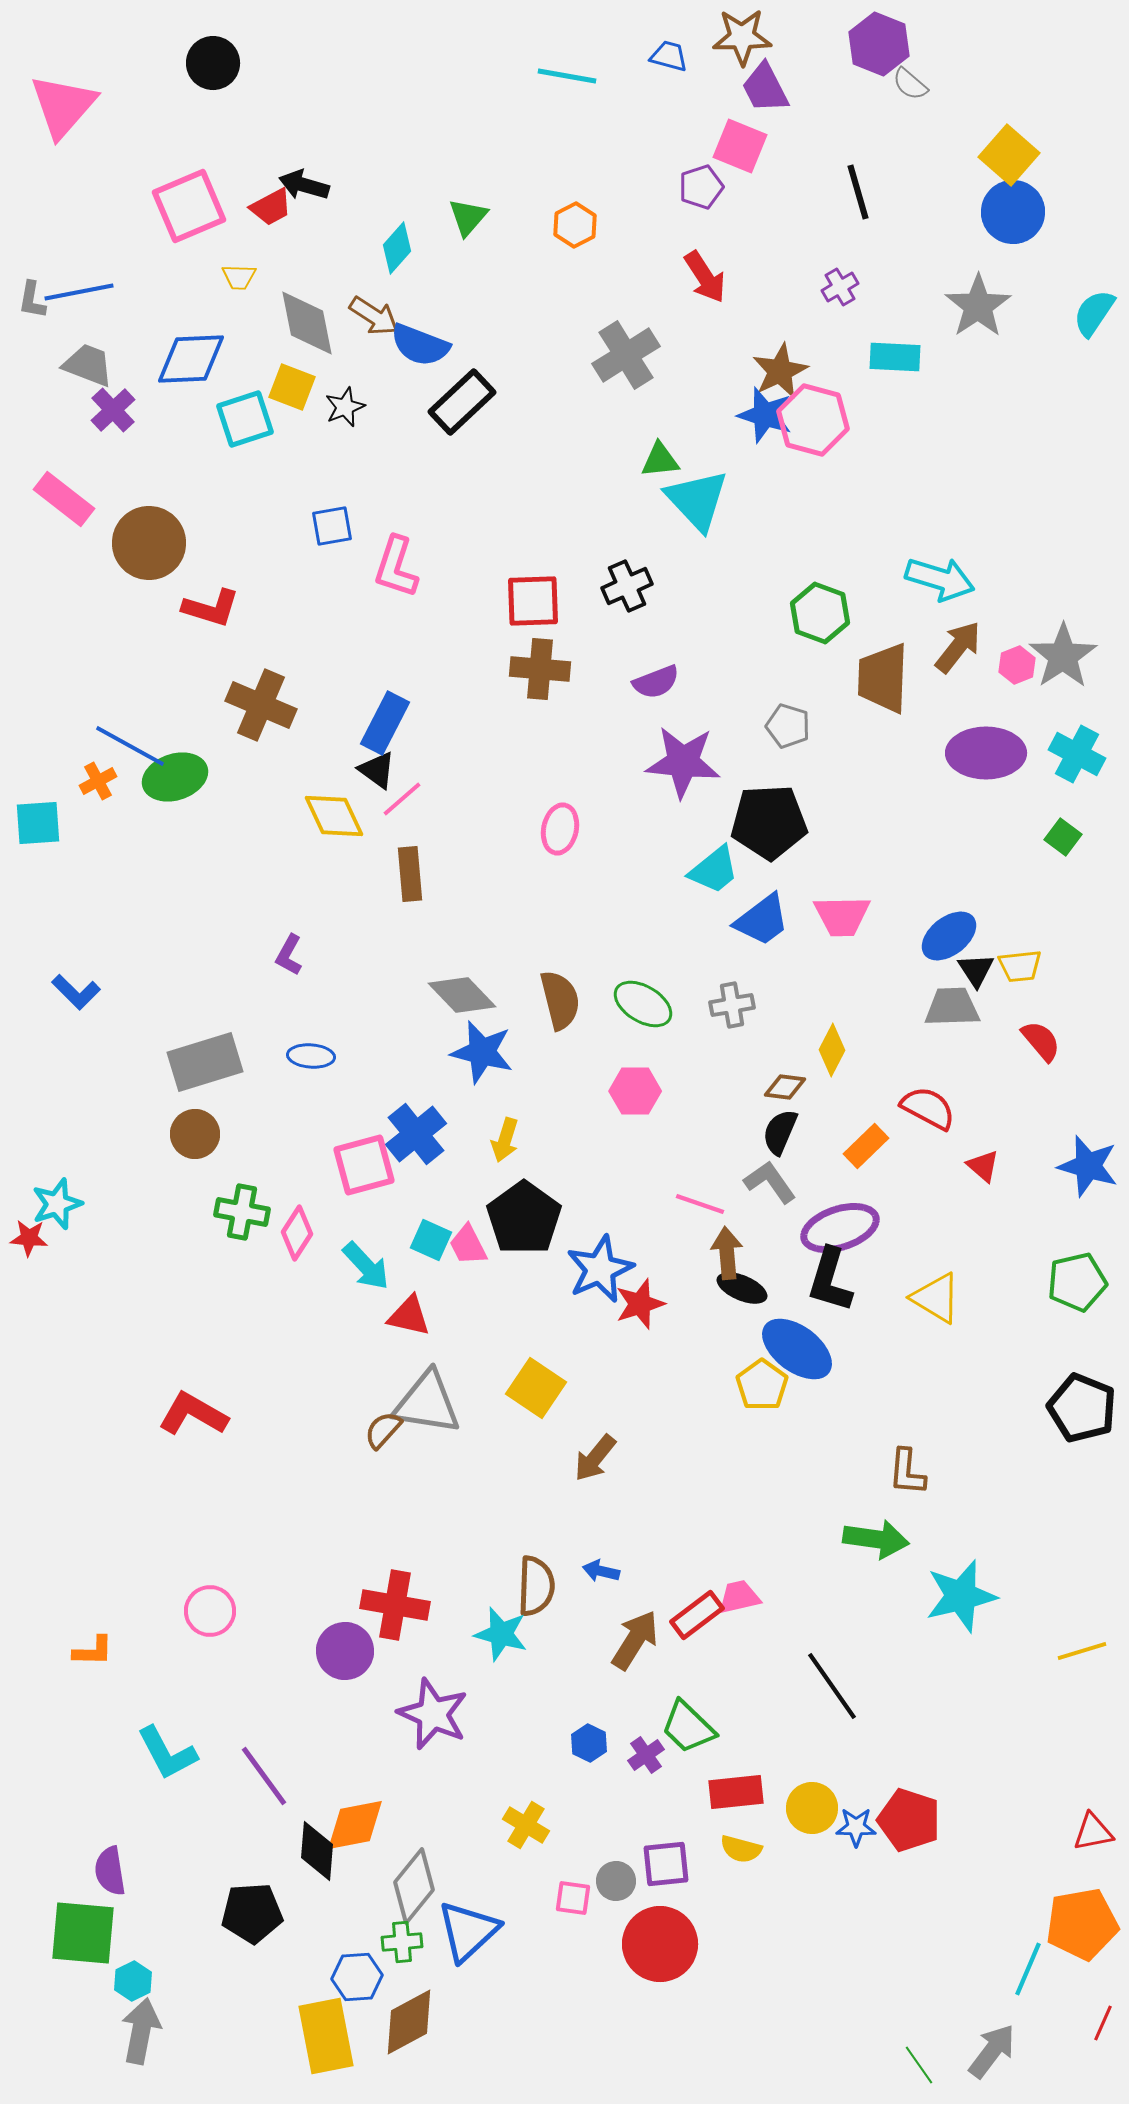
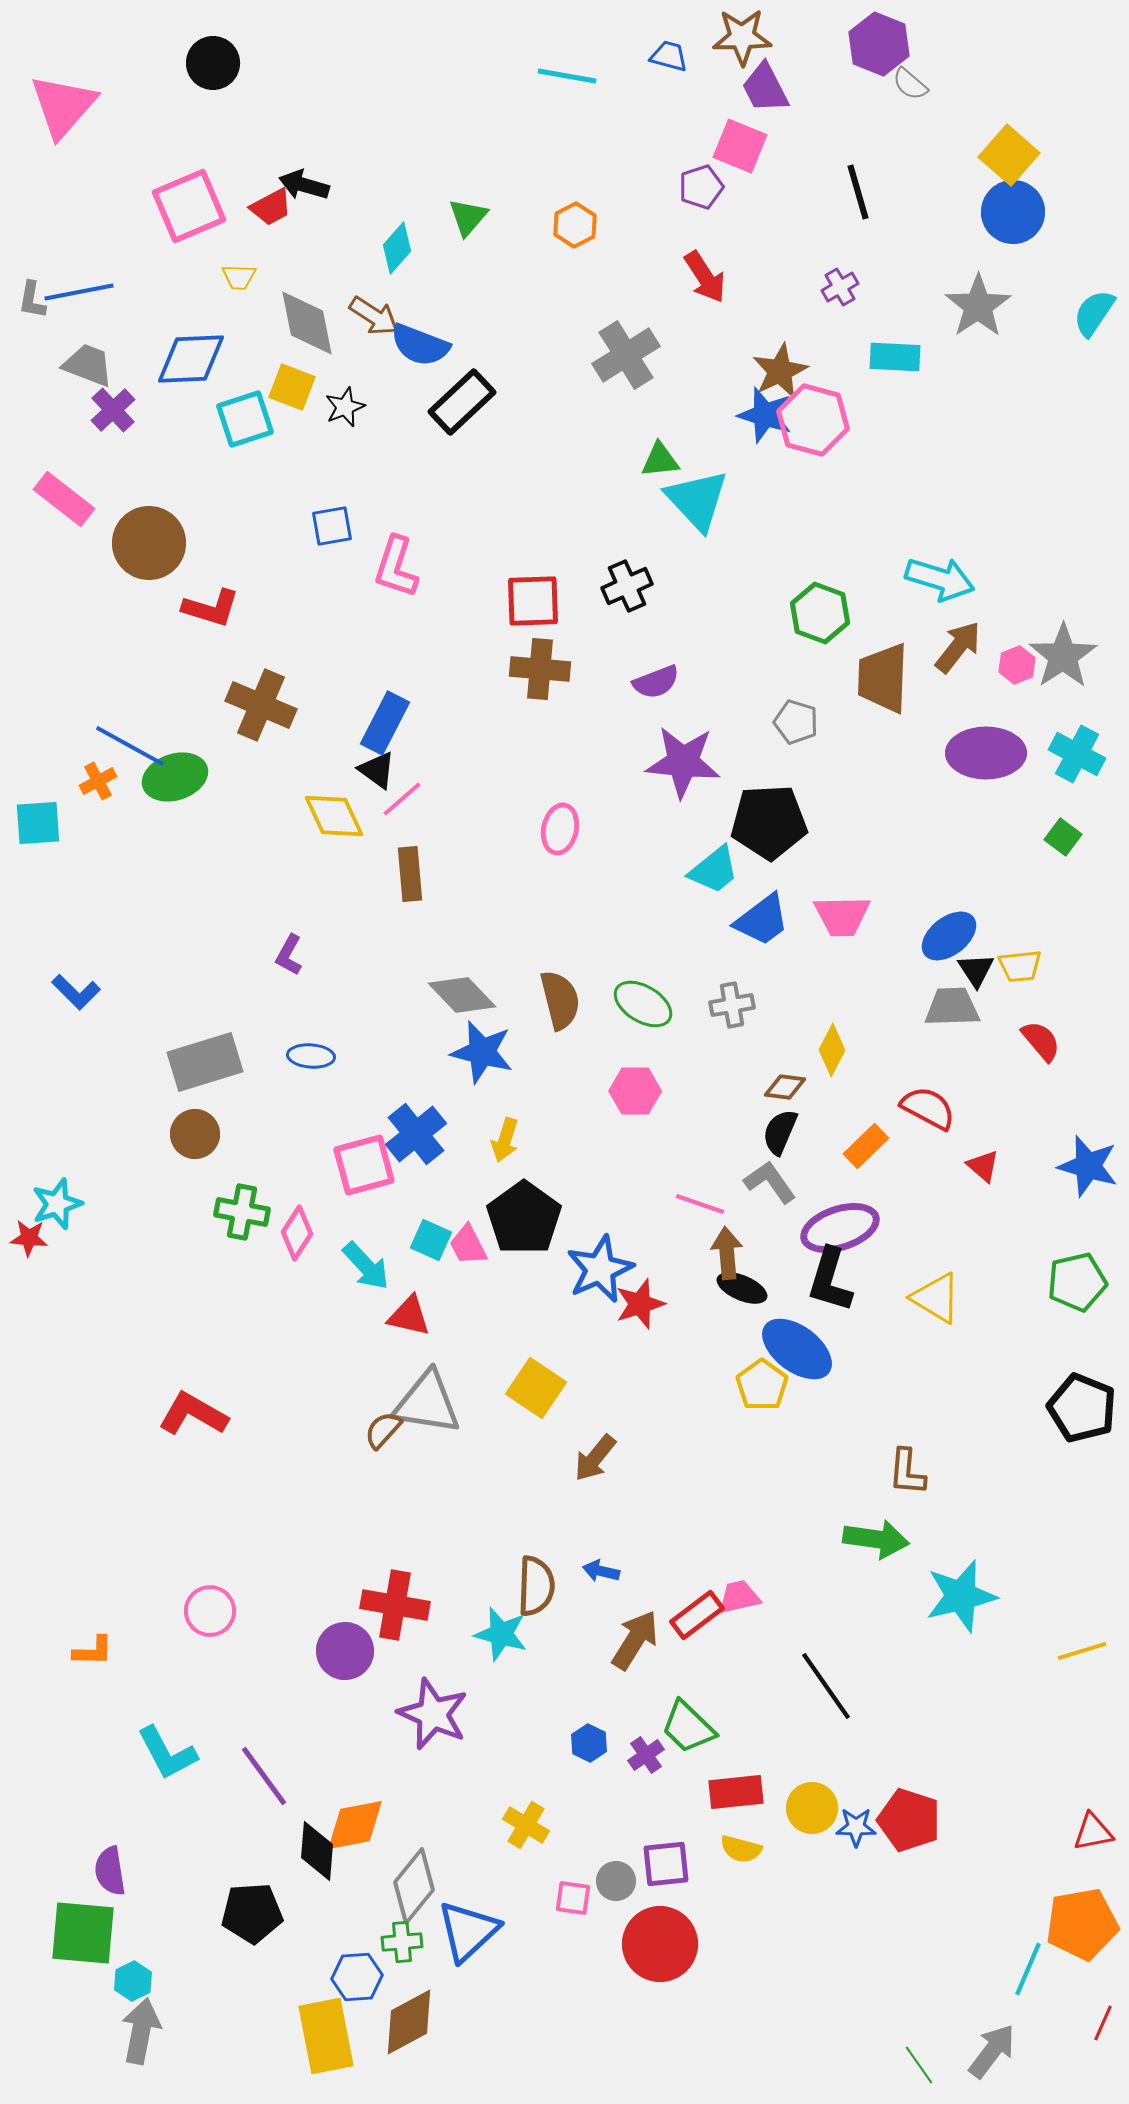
gray pentagon at (788, 726): moved 8 px right, 4 px up
black line at (832, 1686): moved 6 px left
